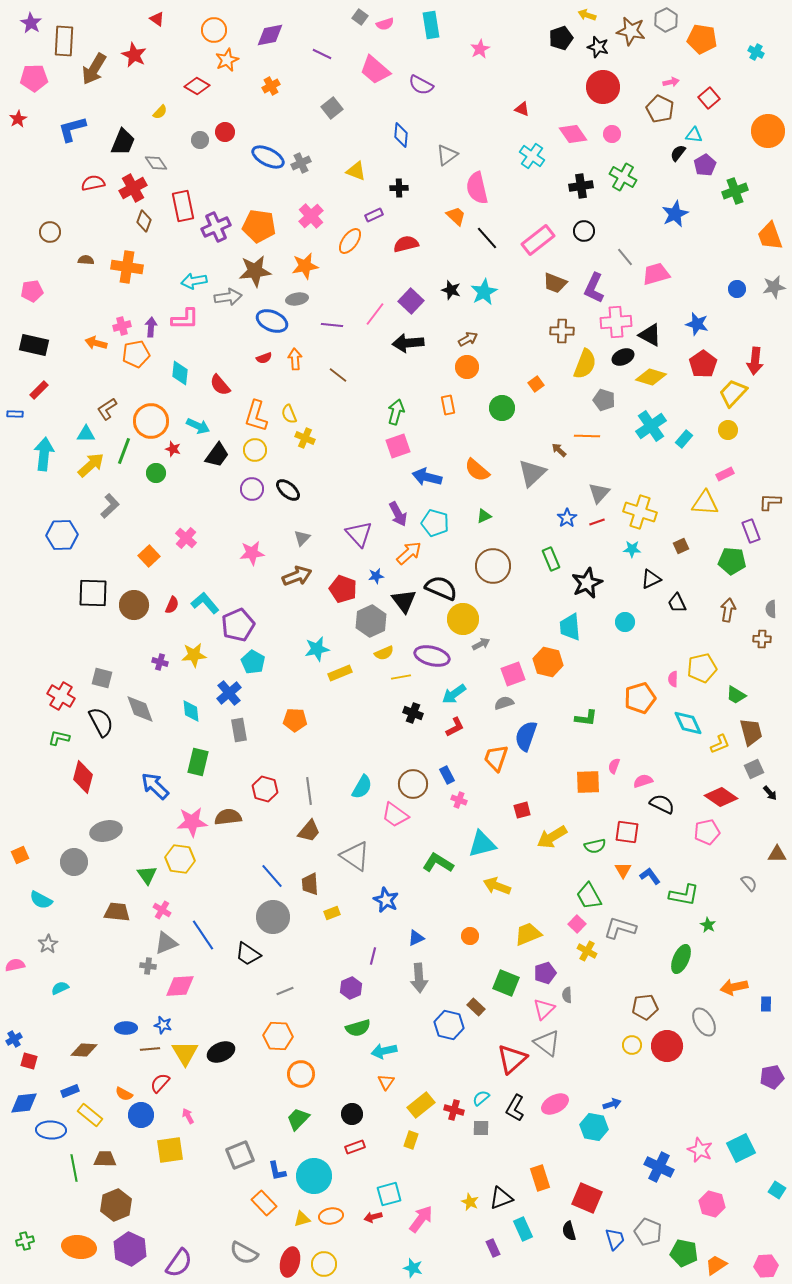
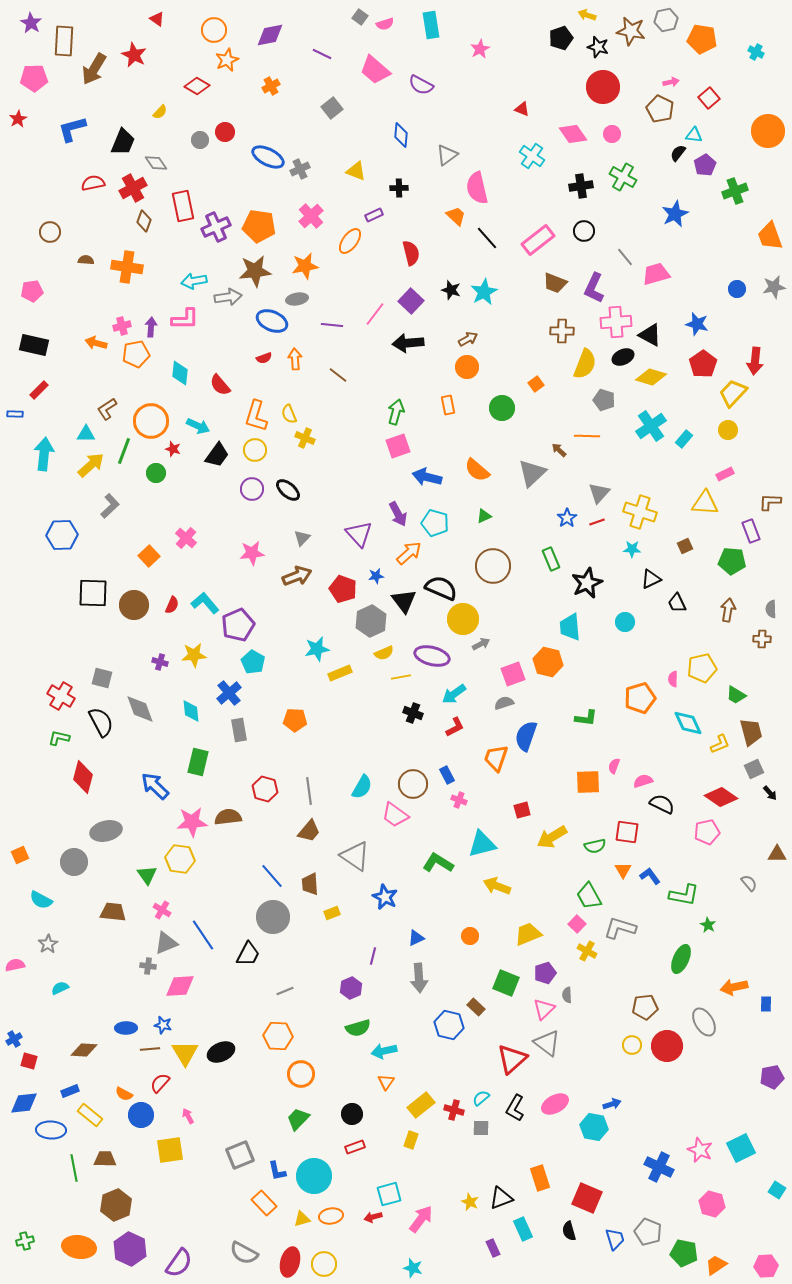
gray hexagon at (666, 20): rotated 15 degrees clockwise
gray cross at (301, 163): moved 1 px left, 6 px down
red semicircle at (406, 244): moved 5 px right, 9 px down; rotated 90 degrees clockwise
brown square at (681, 546): moved 4 px right
blue star at (386, 900): moved 1 px left, 3 px up
brown trapezoid at (117, 912): moved 4 px left
black trapezoid at (248, 954): rotated 96 degrees counterclockwise
